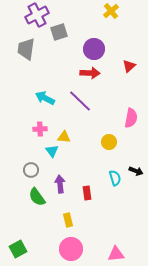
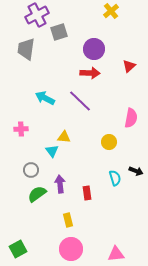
pink cross: moved 19 px left
green semicircle: moved 3 px up; rotated 90 degrees clockwise
